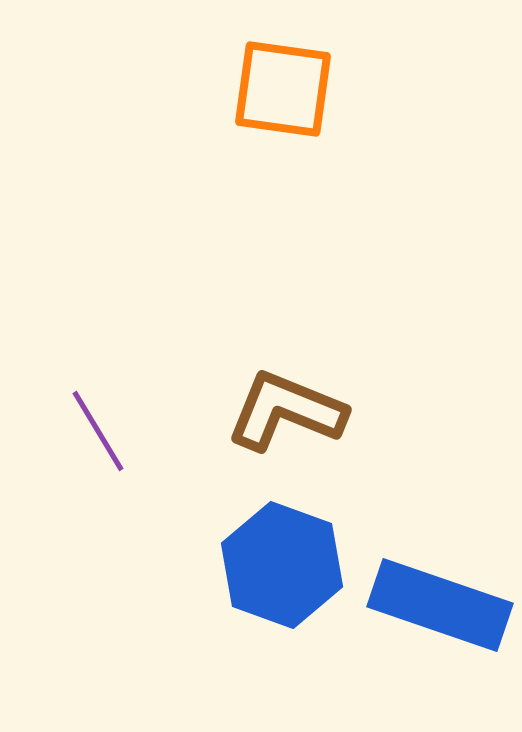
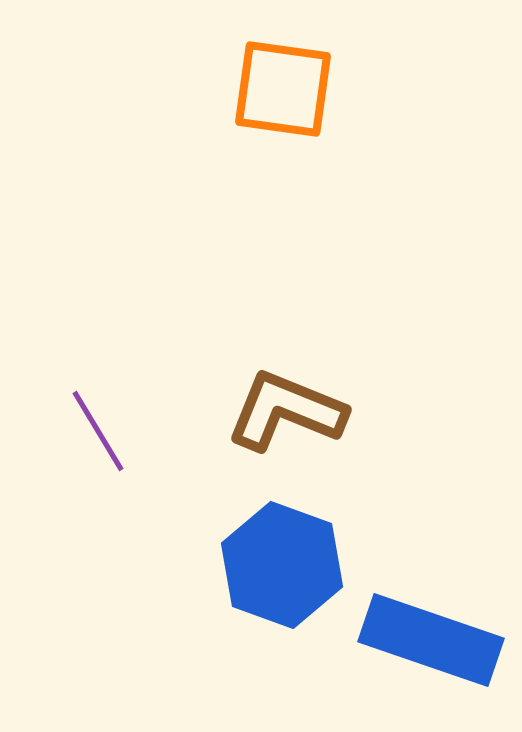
blue rectangle: moved 9 px left, 35 px down
